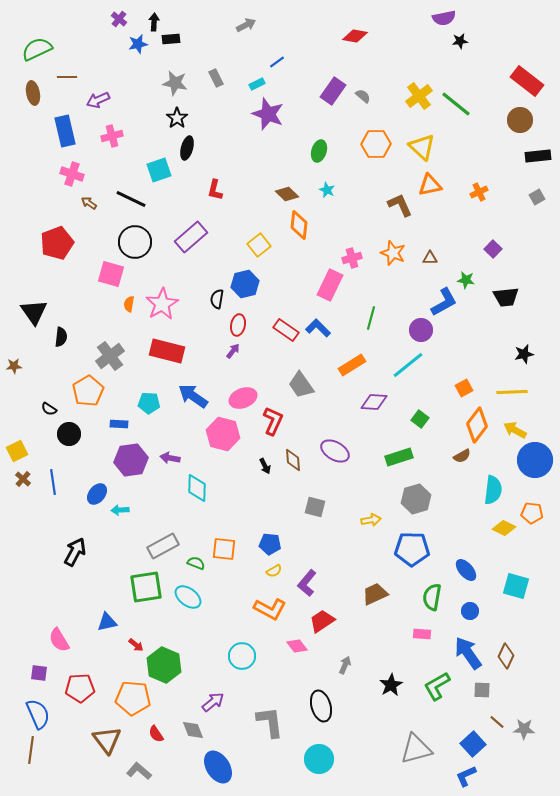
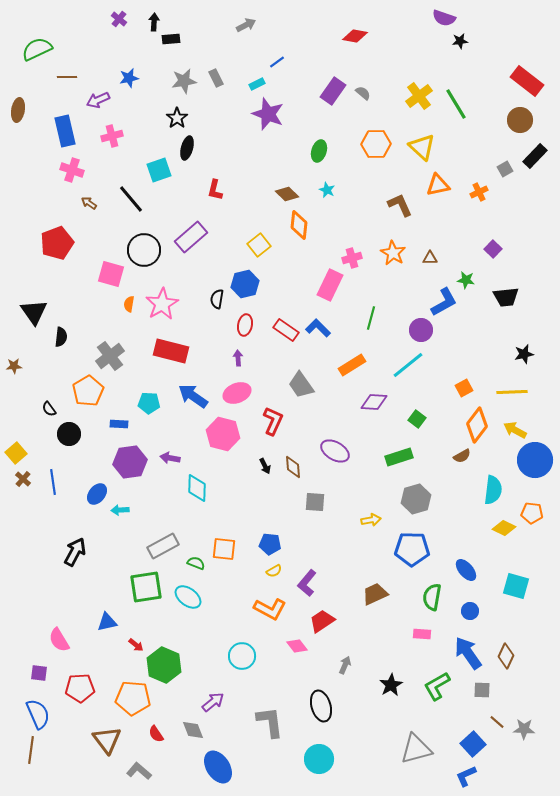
purple semicircle at (444, 18): rotated 30 degrees clockwise
blue star at (138, 44): moved 9 px left, 34 px down
gray star at (175, 83): moved 9 px right, 2 px up; rotated 20 degrees counterclockwise
brown ellipse at (33, 93): moved 15 px left, 17 px down; rotated 20 degrees clockwise
gray semicircle at (363, 96): moved 3 px up
green line at (456, 104): rotated 20 degrees clockwise
black rectangle at (538, 156): moved 3 px left; rotated 40 degrees counterclockwise
pink cross at (72, 174): moved 4 px up
orange triangle at (430, 185): moved 8 px right
gray square at (537, 197): moved 32 px left, 28 px up
black line at (131, 199): rotated 24 degrees clockwise
black circle at (135, 242): moved 9 px right, 8 px down
orange star at (393, 253): rotated 10 degrees clockwise
red ellipse at (238, 325): moved 7 px right
red rectangle at (167, 351): moved 4 px right
purple arrow at (233, 351): moved 5 px right, 7 px down; rotated 42 degrees counterclockwise
pink ellipse at (243, 398): moved 6 px left, 5 px up
black semicircle at (49, 409): rotated 21 degrees clockwise
green square at (420, 419): moved 3 px left
yellow square at (17, 451): moved 1 px left, 2 px down; rotated 15 degrees counterclockwise
purple hexagon at (131, 460): moved 1 px left, 2 px down
brown diamond at (293, 460): moved 7 px down
gray square at (315, 507): moved 5 px up; rotated 10 degrees counterclockwise
